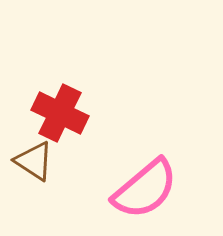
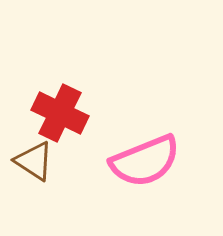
pink semicircle: moved 28 px up; rotated 18 degrees clockwise
